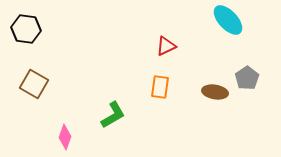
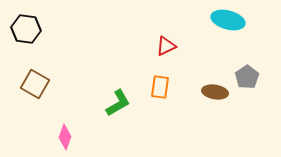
cyan ellipse: rotated 32 degrees counterclockwise
gray pentagon: moved 1 px up
brown square: moved 1 px right
green L-shape: moved 5 px right, 12 px up
